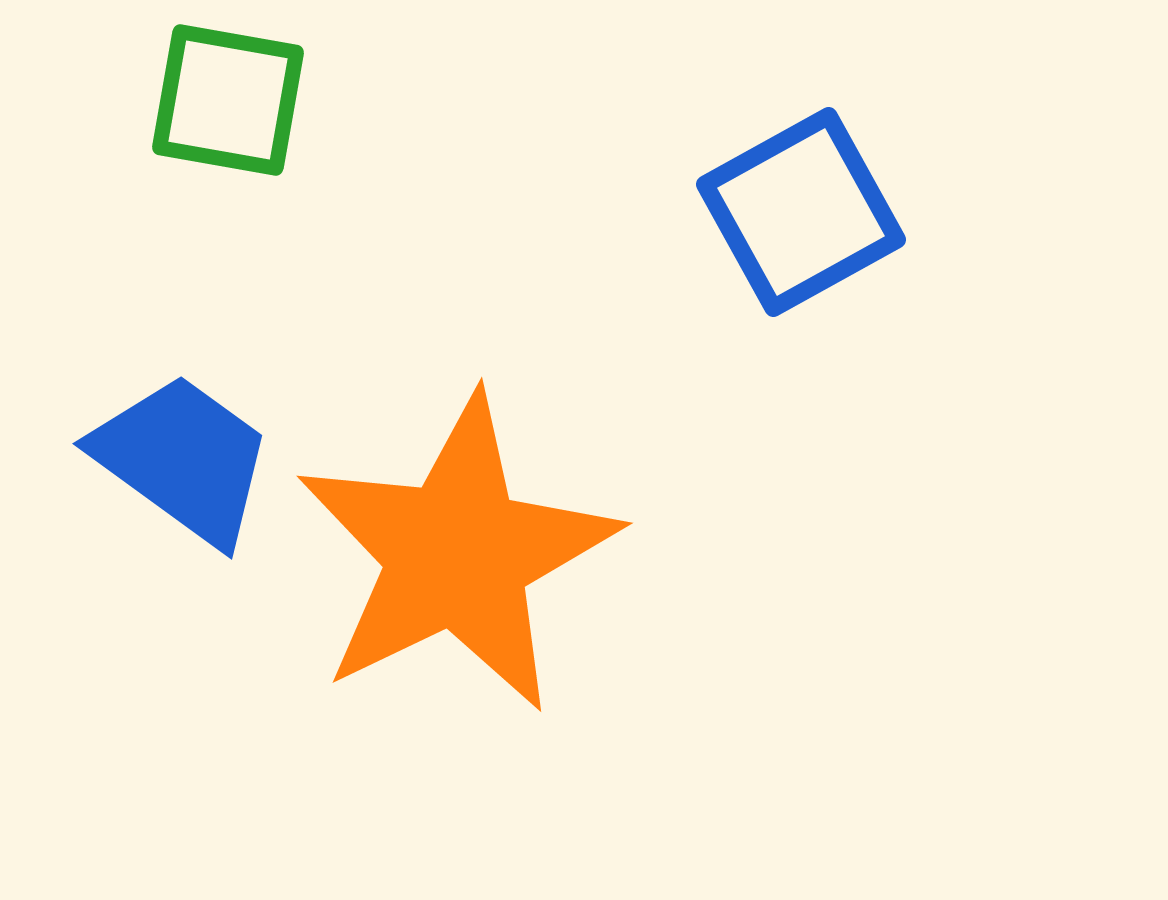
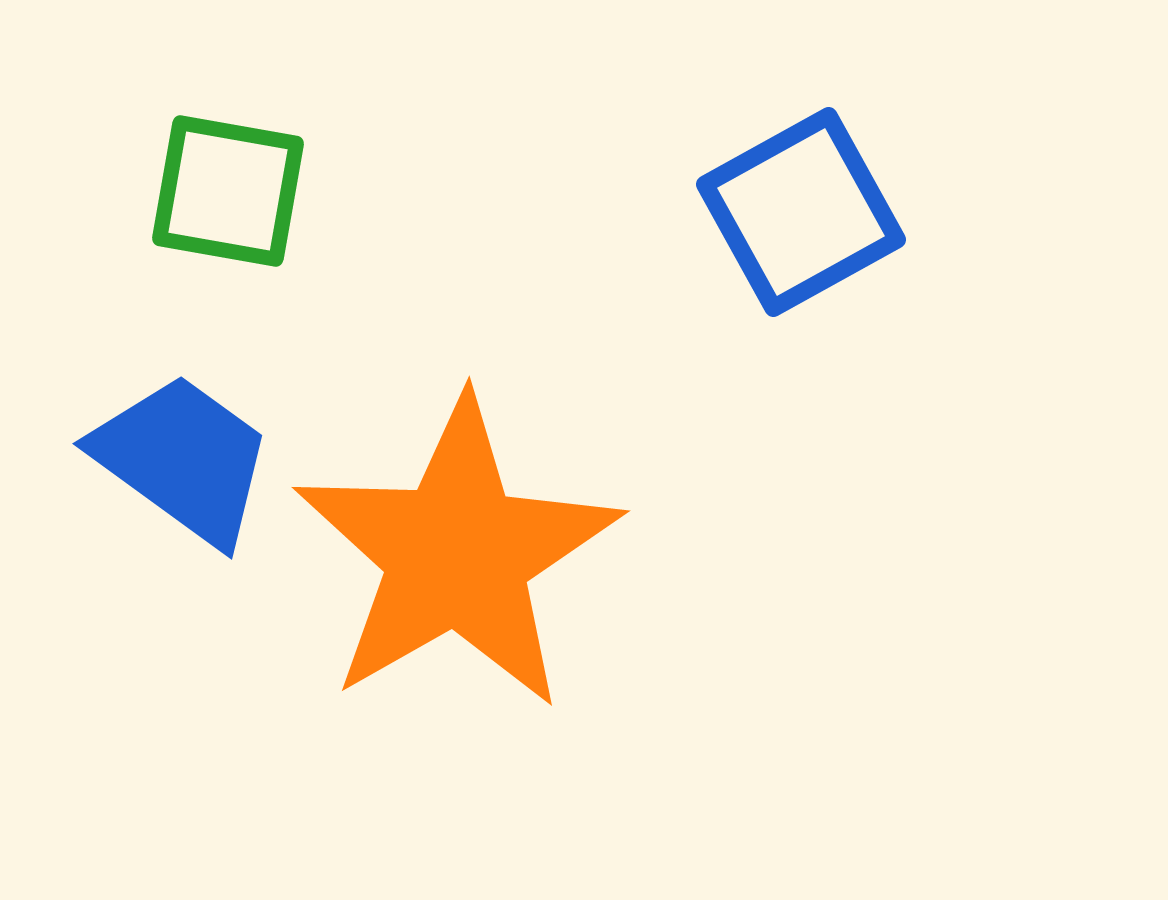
green square: moved 91 px down
orange star: rotated 4 degrees counterclockwise
